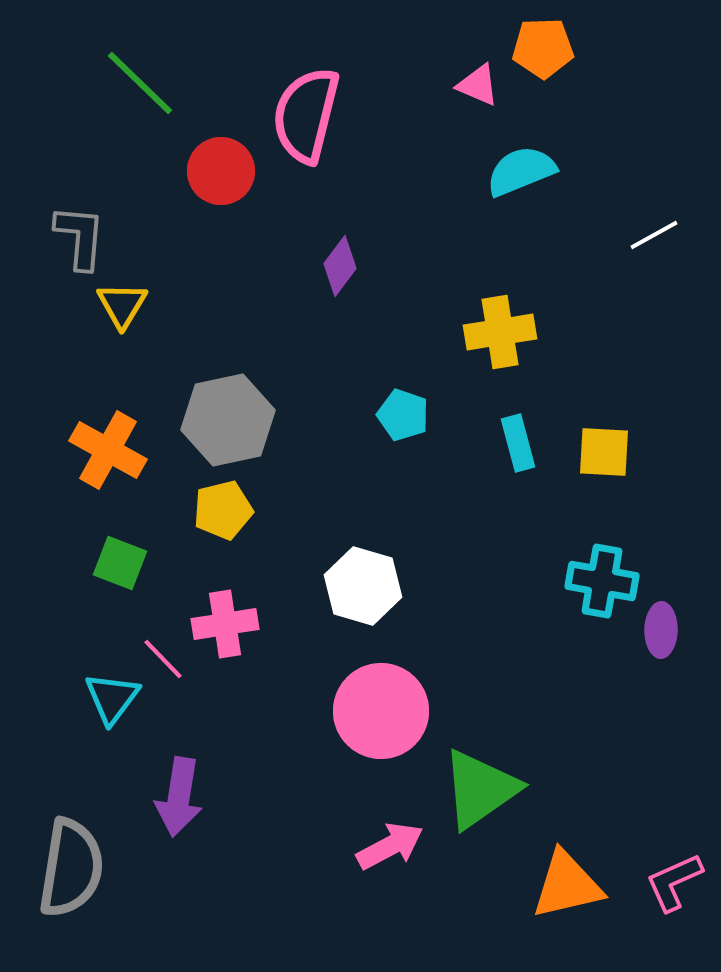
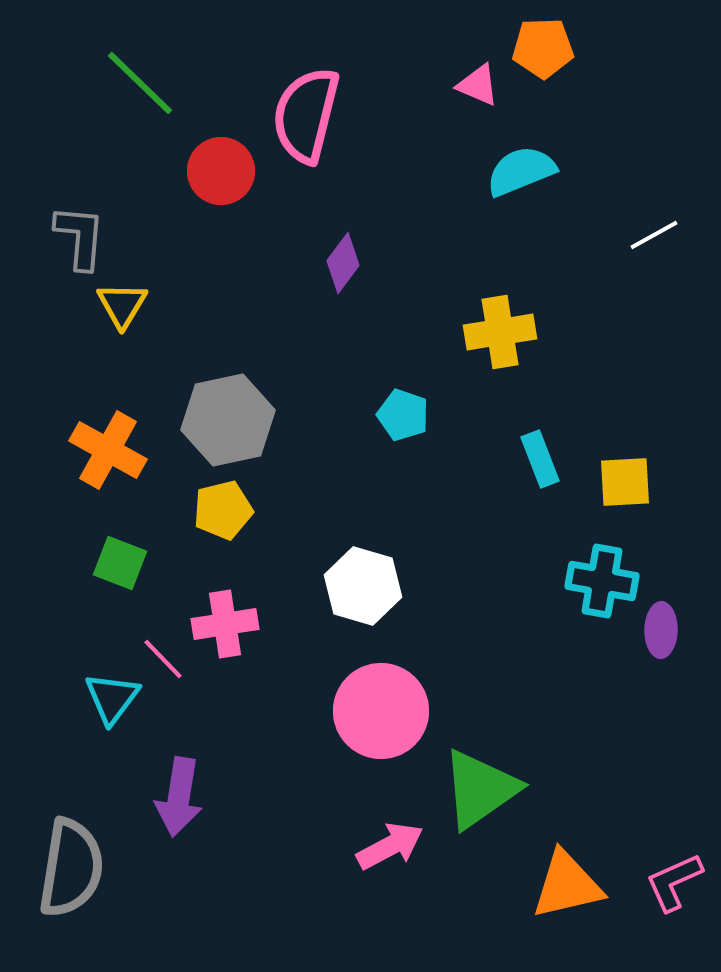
purple diamond: moved 3 px right, 3 px up
cyan rectangle: moved 22 px right, 16 px down; rotated 6 degrees counterclockwise
yellow square: moved 21 px right, 30 px down; rotated 6 degrees counterclockwise
